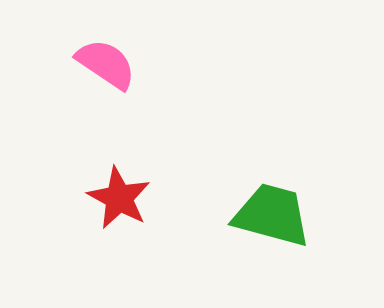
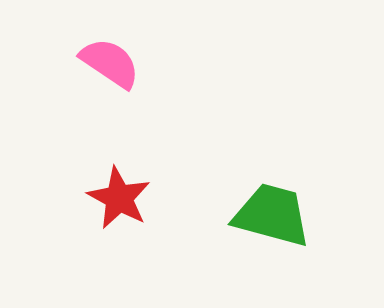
pink semicircle: moved 4 px right, 1 px up
